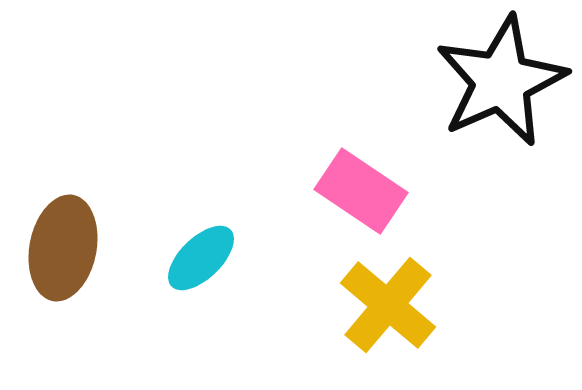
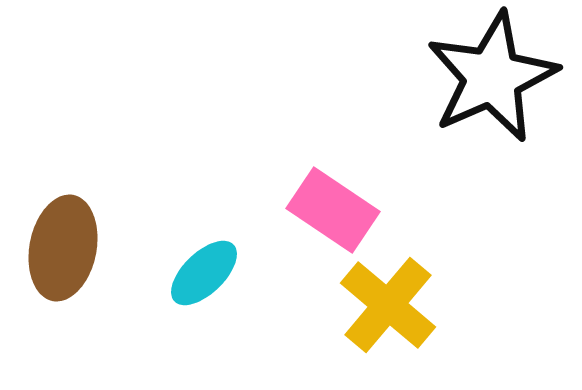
black star: moved 9 px left, 4 px up
pink rectangle: moved 28 px left, 19 px down
cyan ellipse: moved 3 px right, 15 px down
